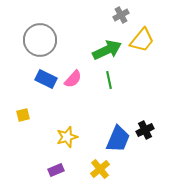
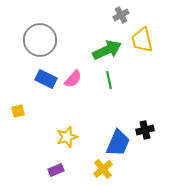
yellow trapezoid: rotated 128 degrees clockwise
yellow square: moved 5 px left, 4 px up
black cross: rotated 12 degrees clockwise
blue trapezoid: moved 4 px down
yellow cross: moved 3 px right
